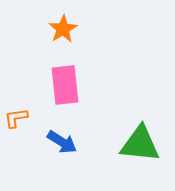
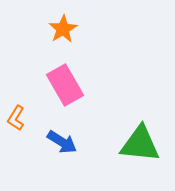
pink rectangle: rotated 24 degrees counterclockwise
orange L-shape: rotated 50 degrees counterclockwise
